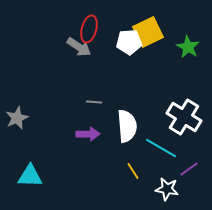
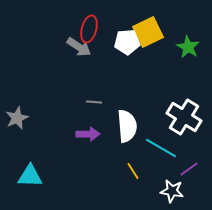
white pentagon: moved 2 px left
white star: moved 5 px right, 2 px down
